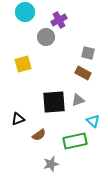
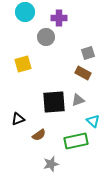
purple cross: moved 2 px up; rotated 28 degrees clockwise
gray square: rotated 32 degrees counterclockwise
green rectangle: moved 1 px right
